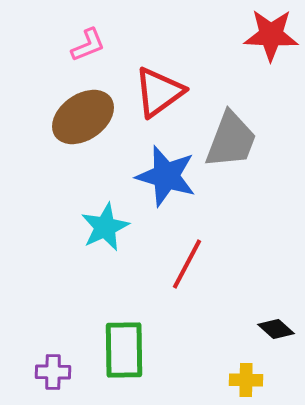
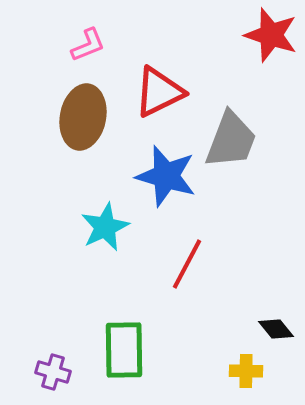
red star: rotated 16 degrees clockwise
red triangle: rotated 10 degrees clockwise
brown ellipse: rotated 44 degrees counterclockwise
black diamond: rotated 9 degrees clockwise
purple cross: rotated 16 degrees clockwise
yellow cross: moved 9 px up
